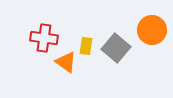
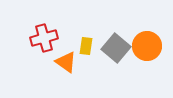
orange circle: moved 5 px left, 16 px down
red cross: rotated 24 degrees counterclockwise
